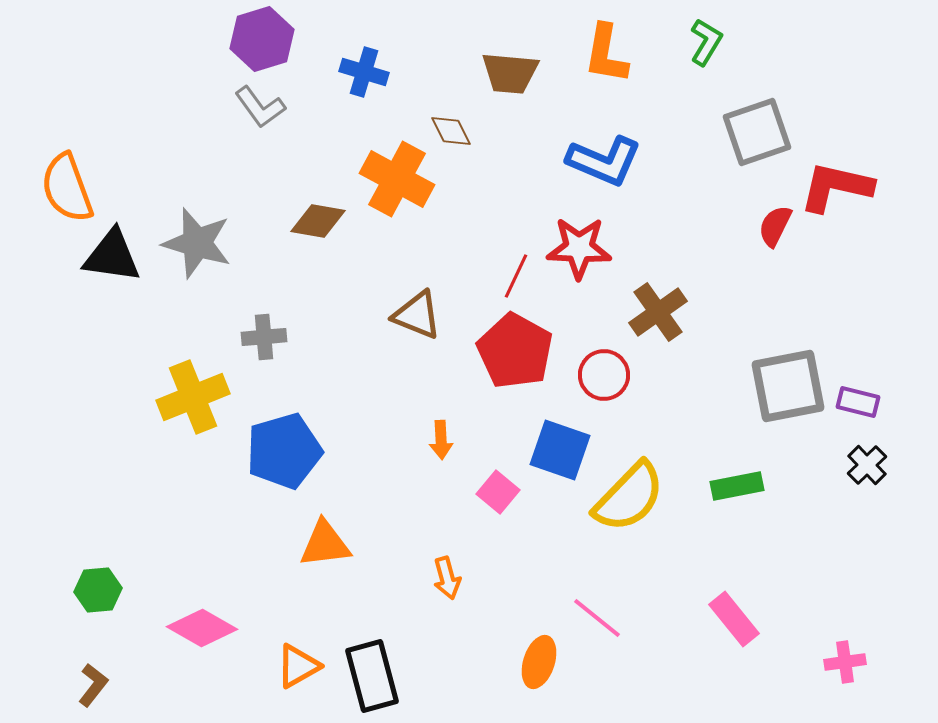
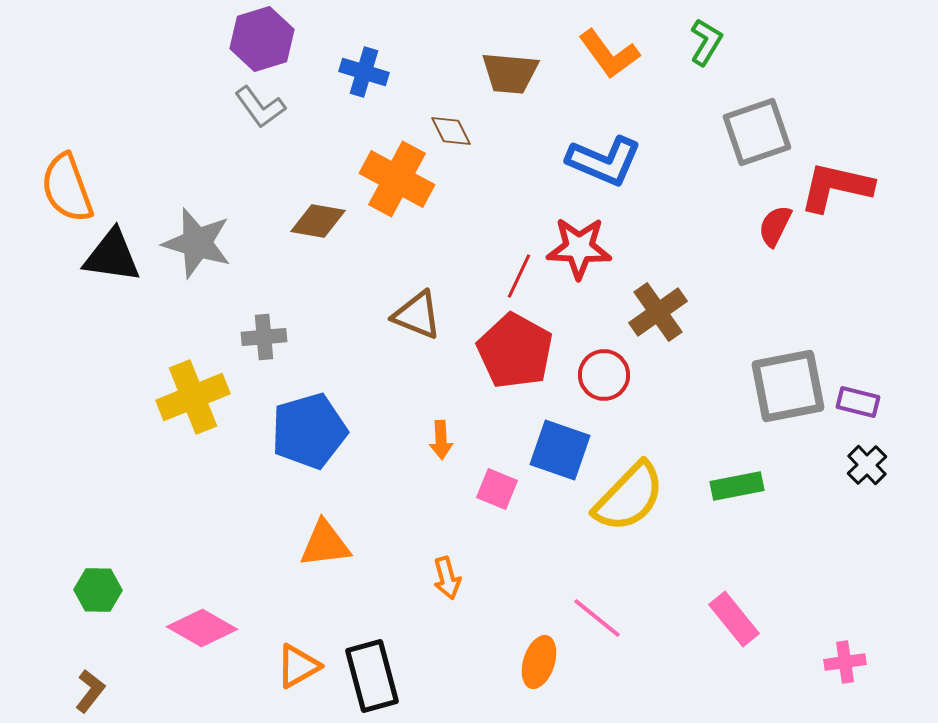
orange L-shape at (606, 54): moved 3 px right; rotated 46 degrees counterclockwise
red line at (516, 276): moved 3 px right
blue pentagon at (284, 451): moved 25 px right, 20 px up
pink square at (498, 492): moved 1 px left, 3 px up; rotated 18 degrees counterclockwise
green hexagon at (98, 590): rotated 6 degrees clockwise
brown L-shape at (93, 685): moved 3 px left, 6 px down
